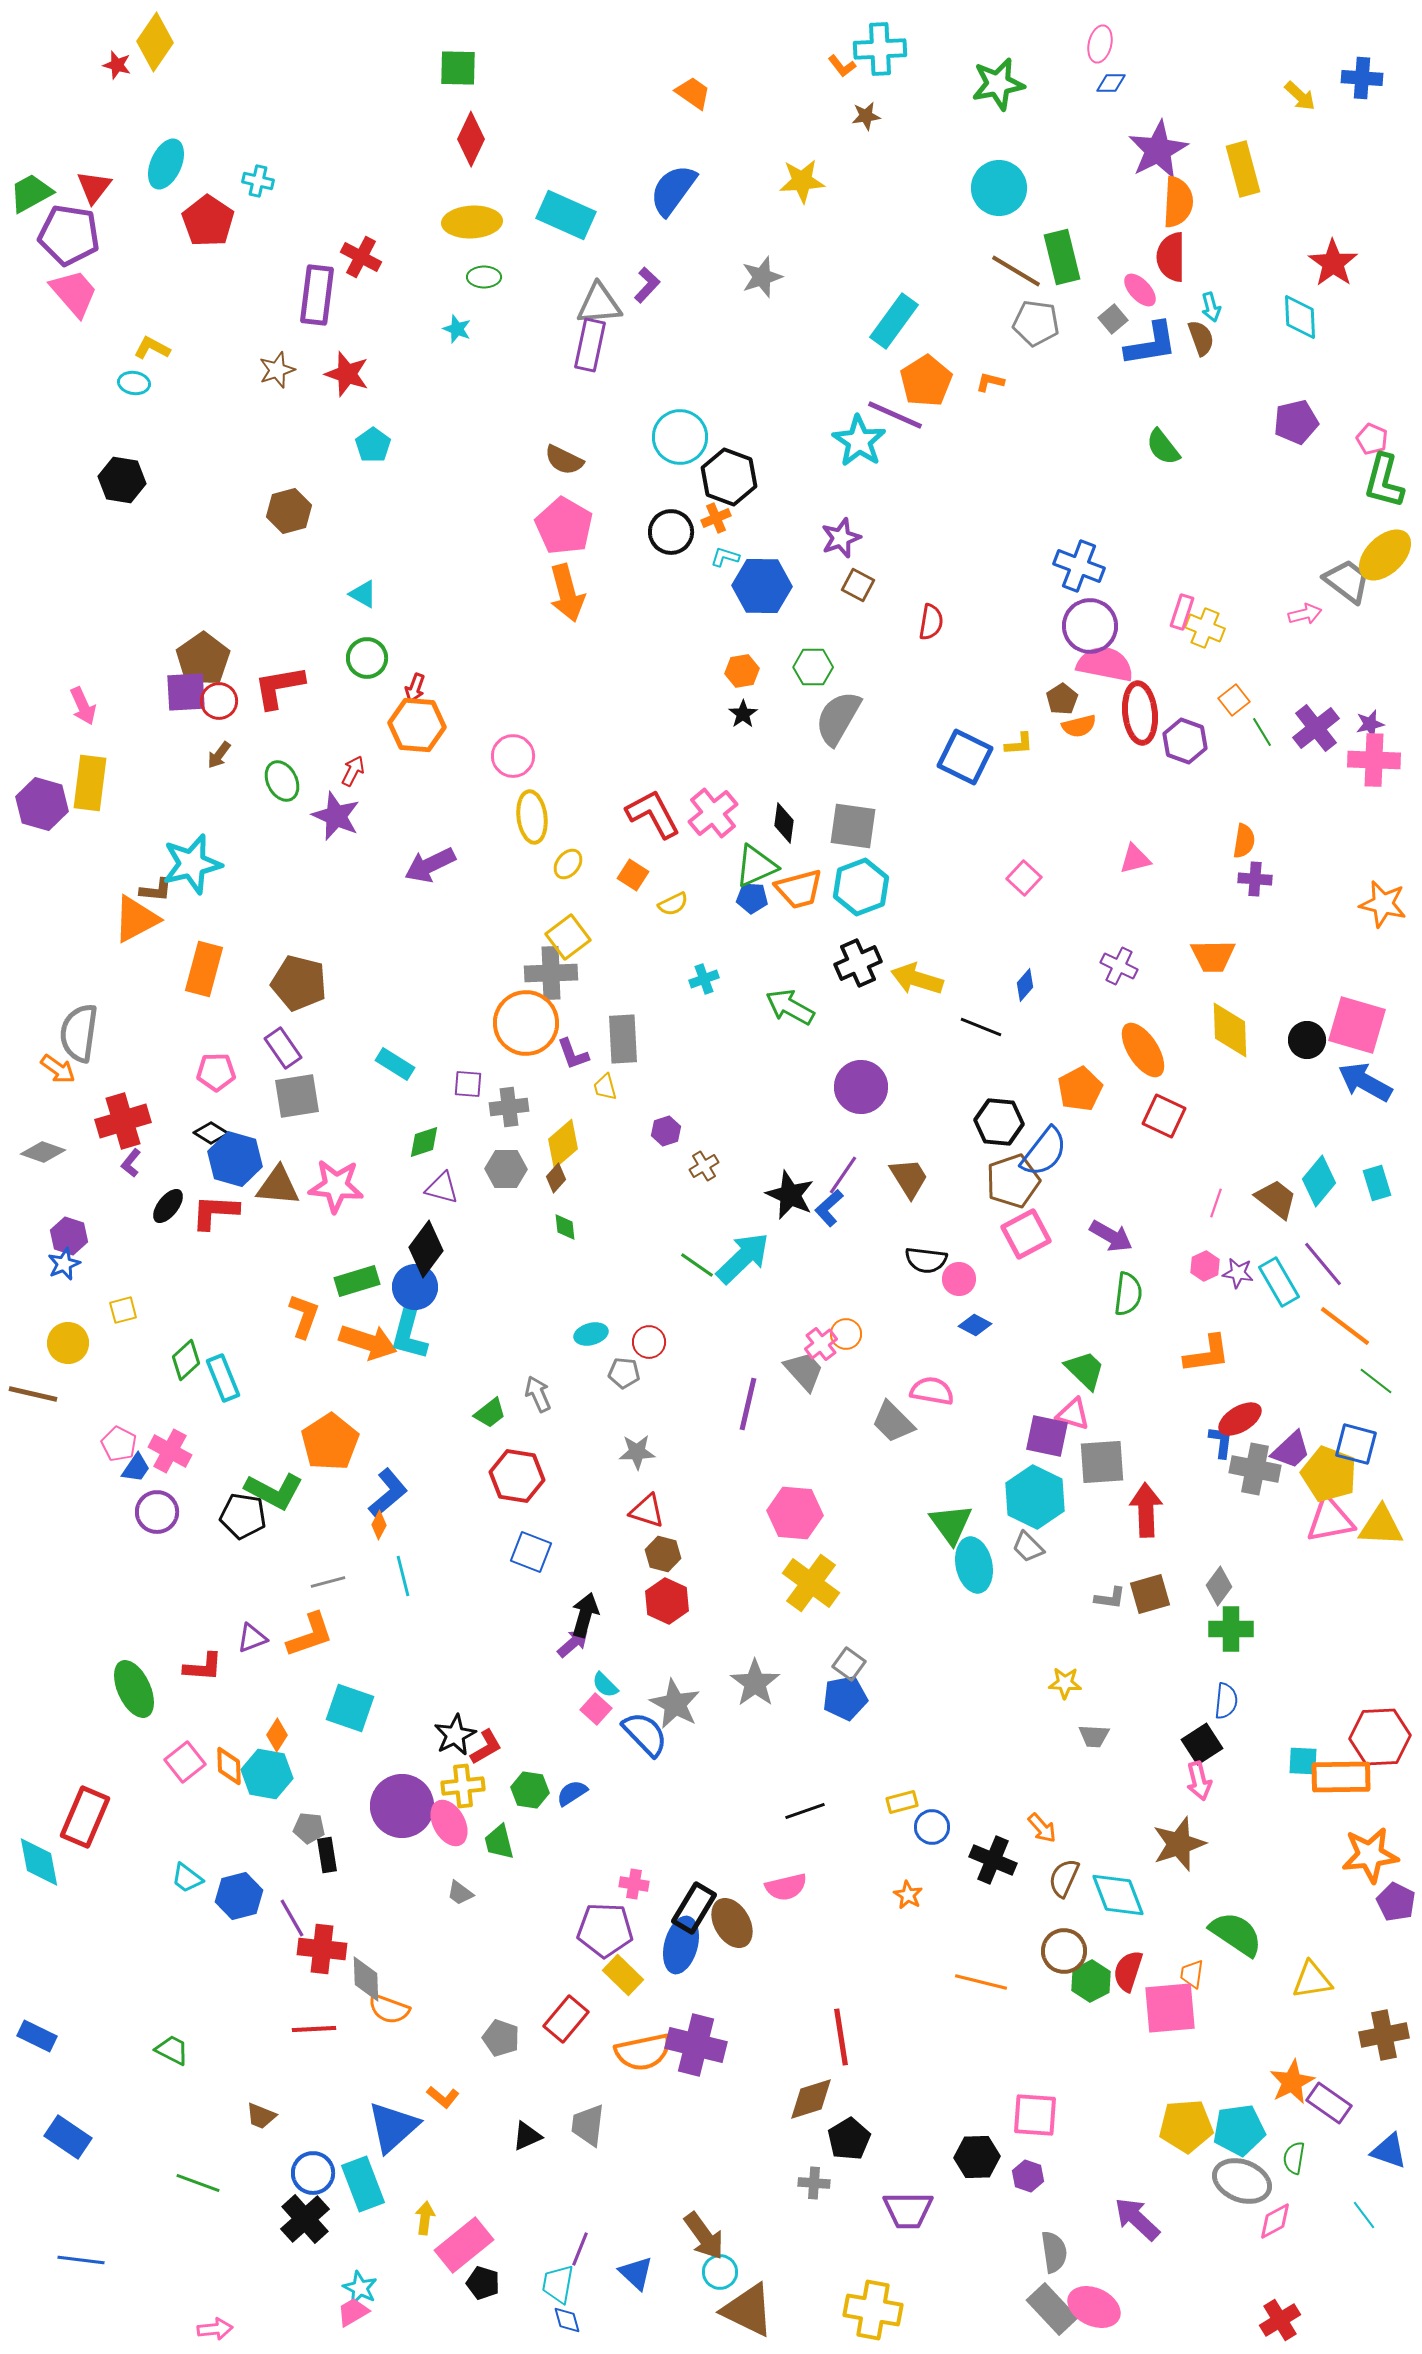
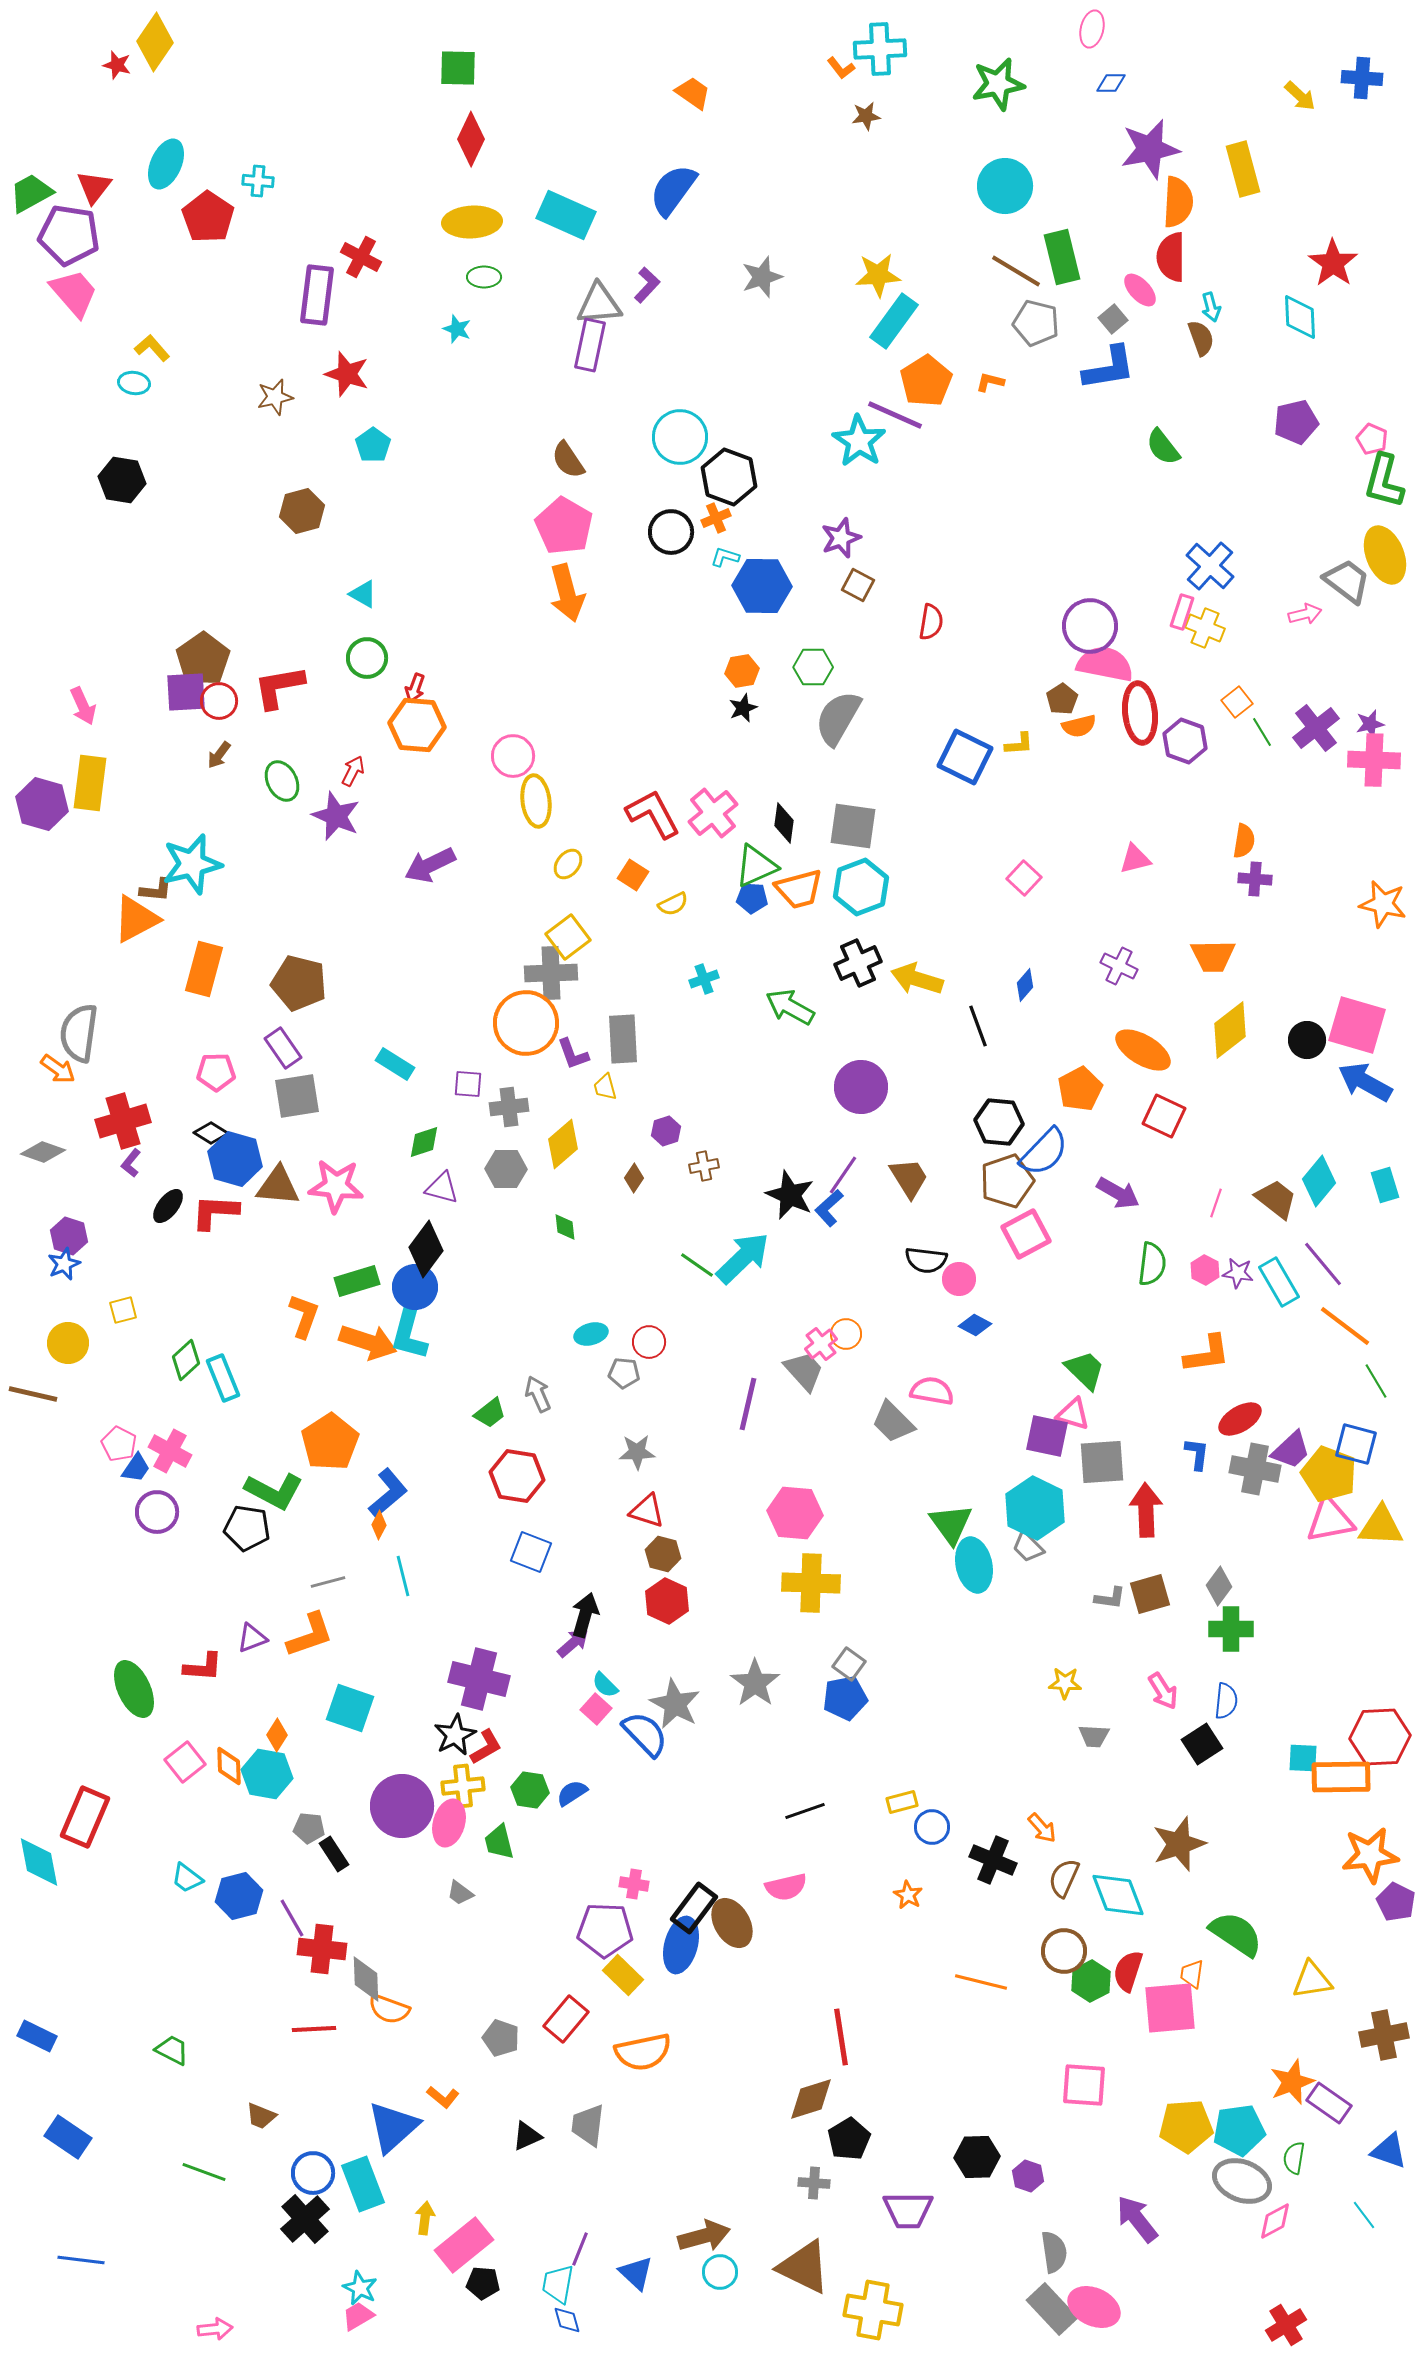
pink ellipse at (1100, 44): moved 8 px left, 15 px up
orange L-shape at (842, 66): moved 1 px left, 2 px down
purple star at (1158, 150): moved 8 px left, 1 px up; rotated 16 degrees clockwise
cyan cross at (258, 181): rotated 8 degrees counterclockwise
yellow star at (802, 181): moved 76 px right, 94 px down
cyan circle at (999, 188): moved 6 px right, 2 px up
red pentagon at (208, 221): moved 4 px up
gray pentagon at (1036, 323): rotated 6 degrees clockwise
blue L-shape at (1151, 344): moved 42 px left, 24 px down
yellow L-shape at (152, 348): rotated 21 degrees clockwise
brown star at (277, 370): moved 2 px left, 27 px down; rotated 6 degrees clockwise
brown semicircle at (564, 460): moved 4 px right; rotated 30 degrees clockwise
brown hexagon at (289, 511): moved 13 px right
yellow ellipse at (1385, 555): rotated 68 degrees counterclockwise
blue cross at (1079, 566): moved 131 px right; rotated 21 degrees clockwise
orange square at (1234, 700): moved 3 px right, 2 px down
black star at (743, 714): moved 6 px up; rotated 12 degrees clockwise
yellow ellipse at (532, 817): moved 4 px right, 16 px up
black line at (981, 1027): moved 3 px left, 1 px up; rotated 48 degrees clockwise
yellow diamond at (1230, 1030): rotated 54 degrees clockwise
orange ellipse at (1143, 1050): rotated 26 degrees counterclockwise
blue semicircle at (1044, 1152): rotated 6 degrees clockwise
brown cross at (704, 1166): rotated 20 degrees clockwise
brown diamond at (556, 1178): moved 78 px right; rotated 8 degrees counterclockwise
brown pentagon at (1013, 1181): moved 6 px left
cyan rectangle at (1377, 1183): moved 8 px right, 2 px down
purple arrow at (1111, 1236): moved 7 px right, 43 px up
pink hexagon at (1205, 1266): moved 4 px down; rotated 8 degrees counterclockwise
green semicircle at (1128, 1294): moved 24 px right, 30 px up
green line at (1376, 1381): rotated 21 degrees clockwise
blue L-shape at (1221, 1442): moved 24 px left, 12 px down
cyan hexagon at (1035, 1497): moved 11 px down
black pentagon at (243, 1516): moved 4 px right, 12 px down
yellow cross at (811, 1583): rotated 34 degrees counterclockwise
cyan square at (1303, 1761): moved 3 px up
pink arrow at (1199, 1781): moved 36 px left, 90 px up; rotated 18 degrees counterclockwise
pink ellipse at (449, 1823): rotated 45 degrees clockwise
black rectangle at (327, 1855): moved 7 px right, 1 px up; rotated 24 degrees counterclockwise
black rectangle at (694, 1908): rotated 6 degrees clockwise
purple cross at (696, 2045): moved 217 px left, 366 px up
orange star at (1292, 2082): rotated 6 degrees clockwise
pink square at (1035, 2115): moved 49 px right, 30 px up
green line at (198, 2183): moved 6 px right, 11 px up
purple arrow at (1137, 2219): rotated 9 degrees clockwise
brown arrow at (704, 2236): rotated 69 degrees counterclockwise
black pentagon at (483, 2283): rotated 12 degrees counterclockwise
brown triangle at (748, 2310): moved 56 px right, 43 px up
pink trapezoid at (353, 2312): moved 5 px right, 4 px down
red cross at (1280, 2320): moved 6 px right, 5 px down
